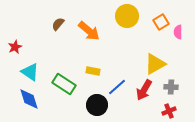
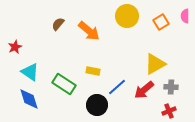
pink semicircle: moved 7 px right, 16 px up
red arrow: rotated 20 degrees clockwise
